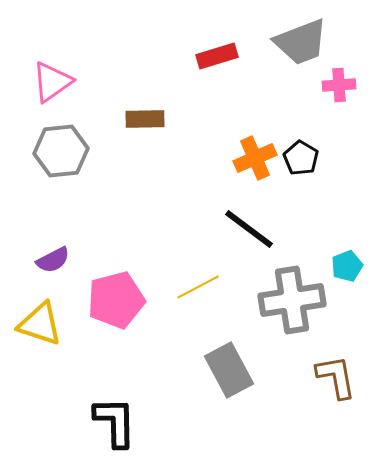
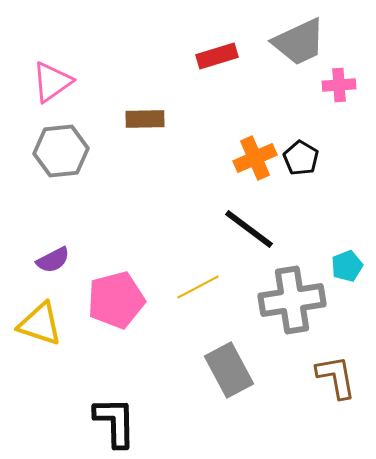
gray trapezoid: moved 2 px left; rotated 4 degrees counterclockwise
